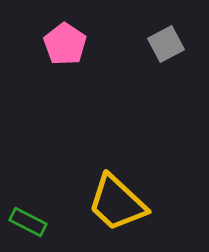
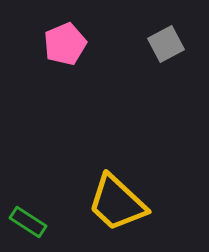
pink pentagon: rotated 15 degrees clockwise
green rectangle: rotated 6 degrees clockwise
